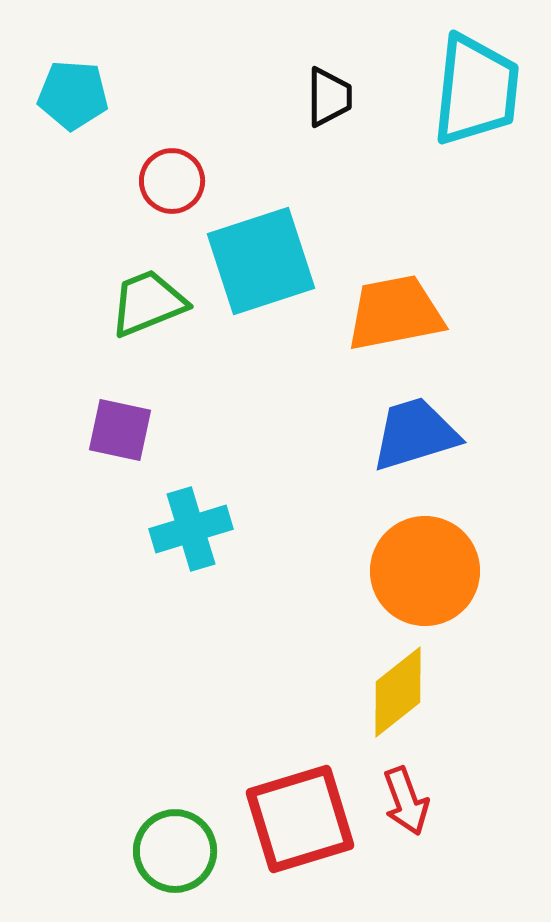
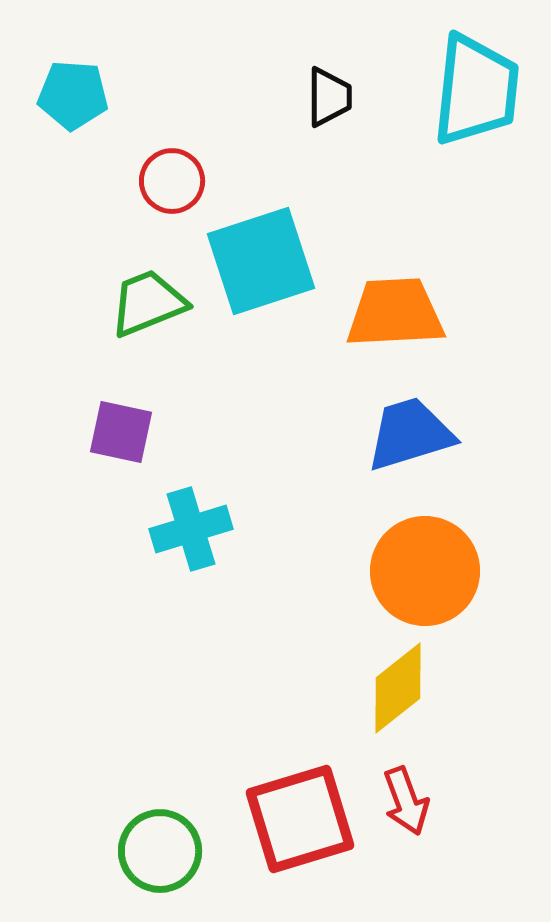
orange trapezoid: rotated 8 degrees clockwise
purple square: moved 1 px right, 2 px down
blue trapezoid: moved 5 px left
yellow diamond: moved 4 px up
green circle: moved 15 px left
